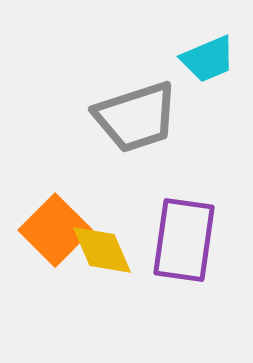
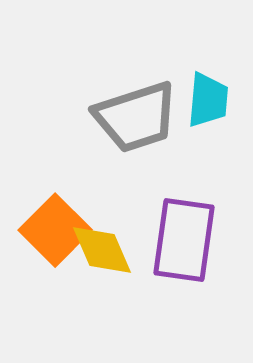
cyan trapezoid: moved 41 px down; rotated 62 degrees counterclockwise
